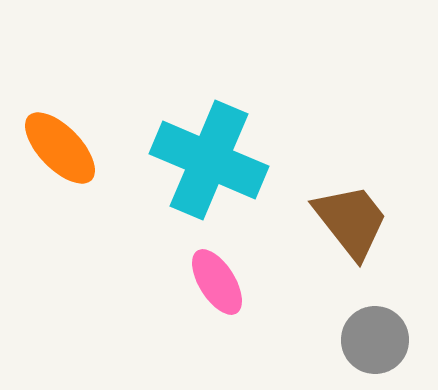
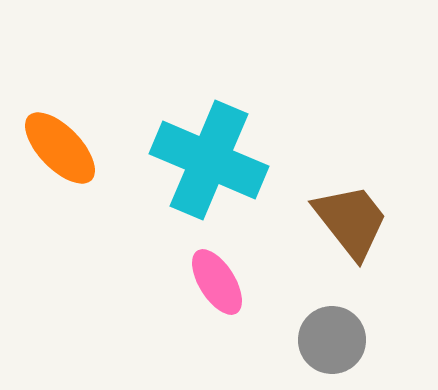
gray circle: moved 43 px left
